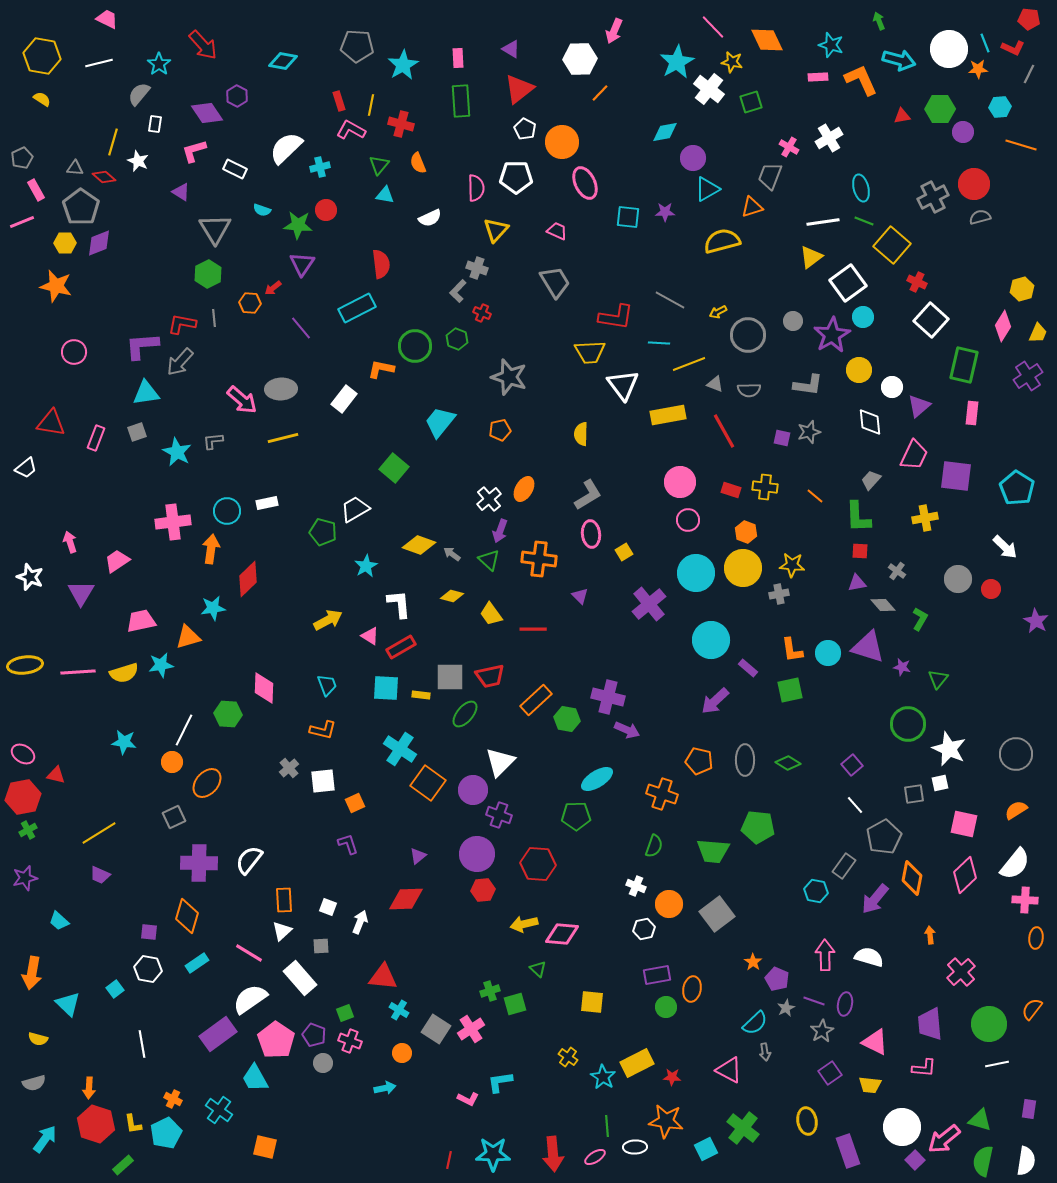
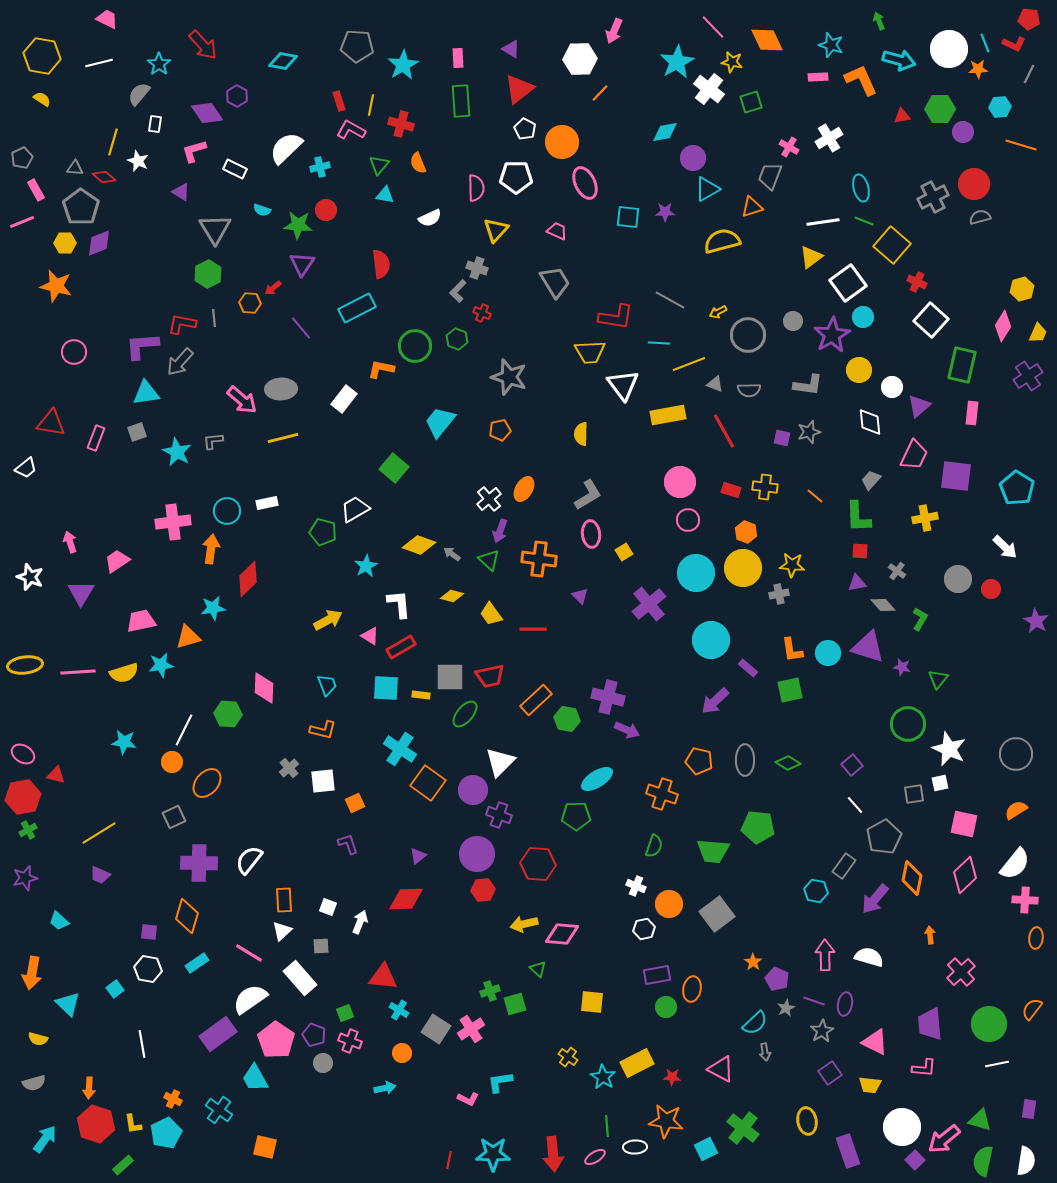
red L-shape at (1013, 48): moved 1 px right, 4 px up
green rectangle at (964, 365): moved 2 px left
pink triangle at (729, 1070): moved 8 px left, 1 px up
